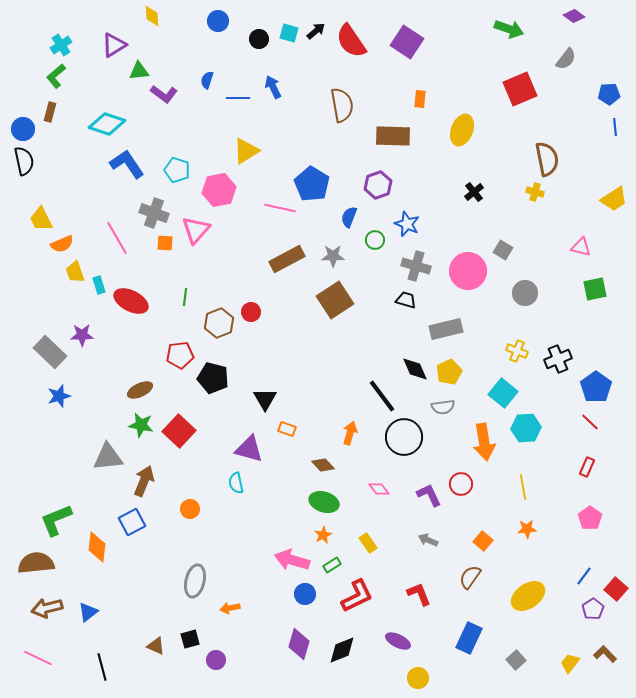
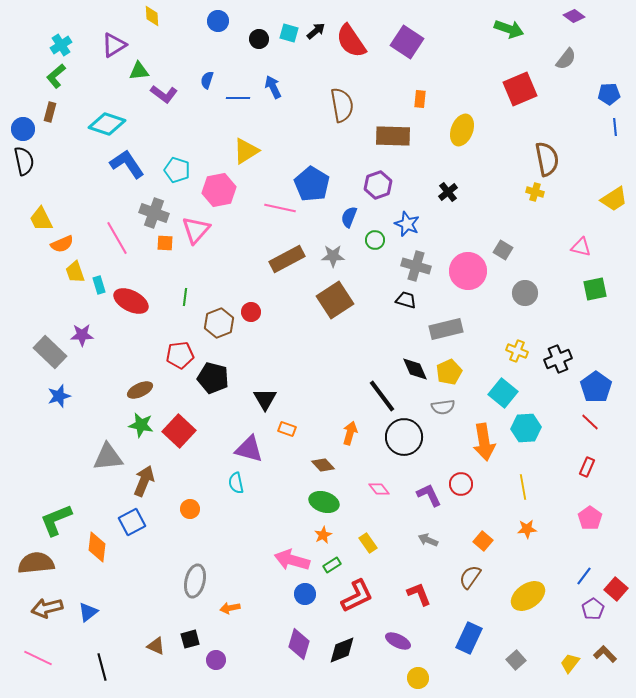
black cross at (474, 192): moved 26 px left
